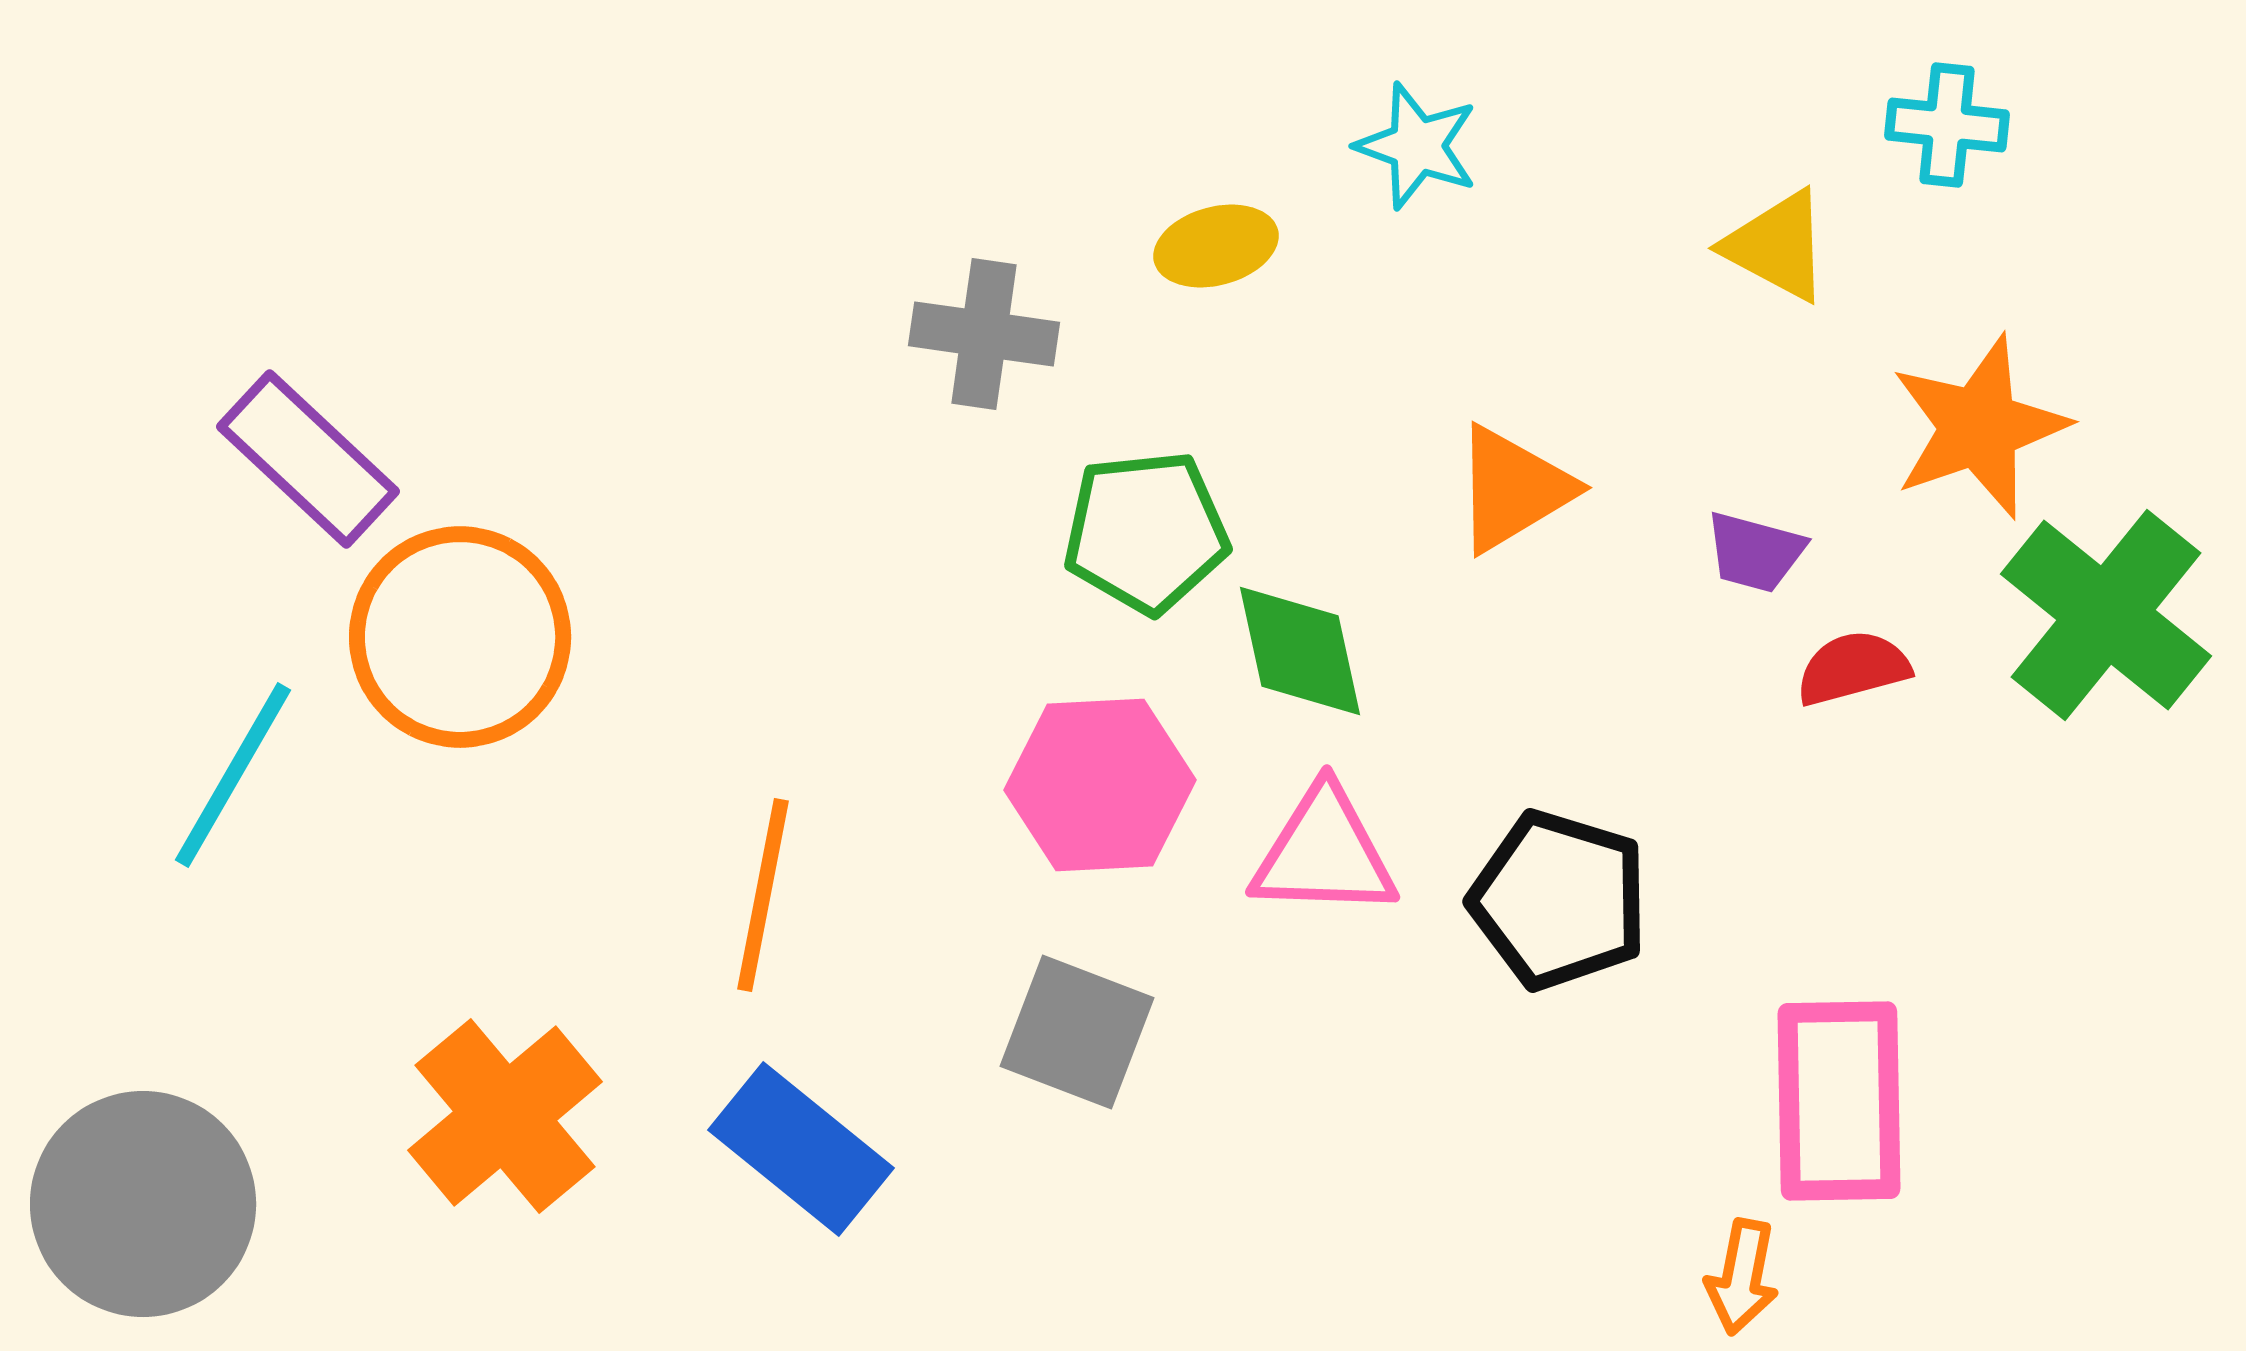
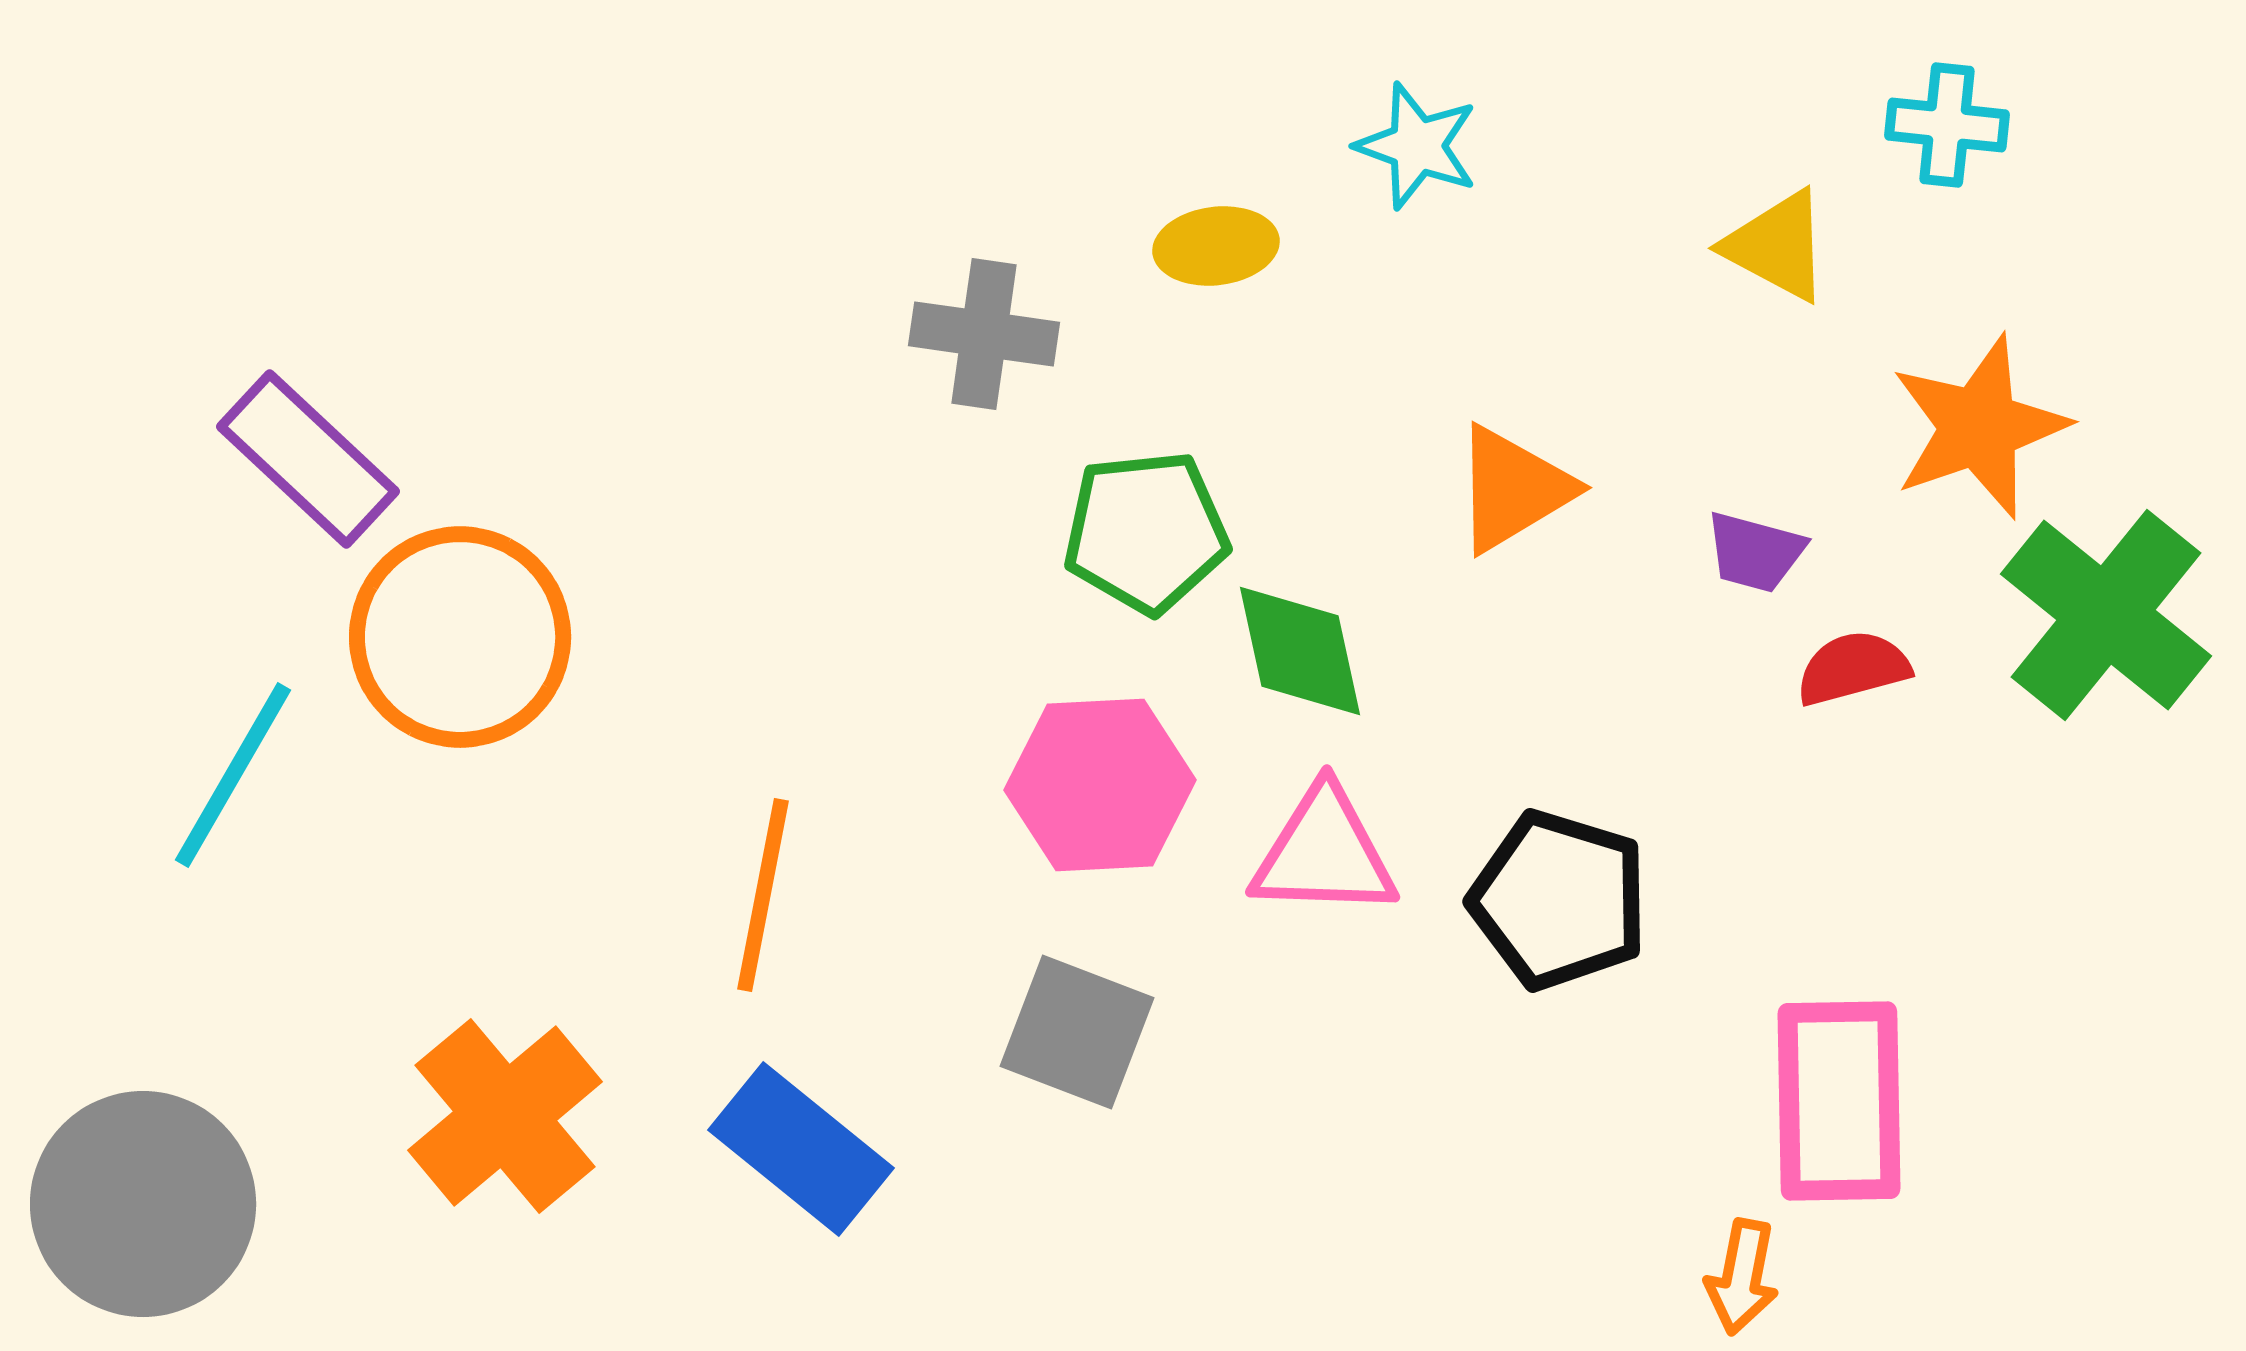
yellow ellipse: rotated 8 degrees clockwise
